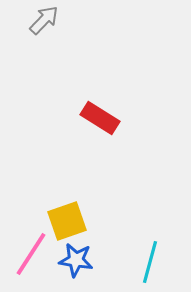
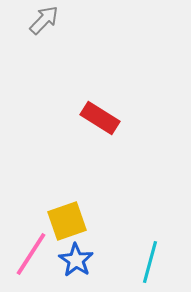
blue star: rotated 24 degrees clockwise
